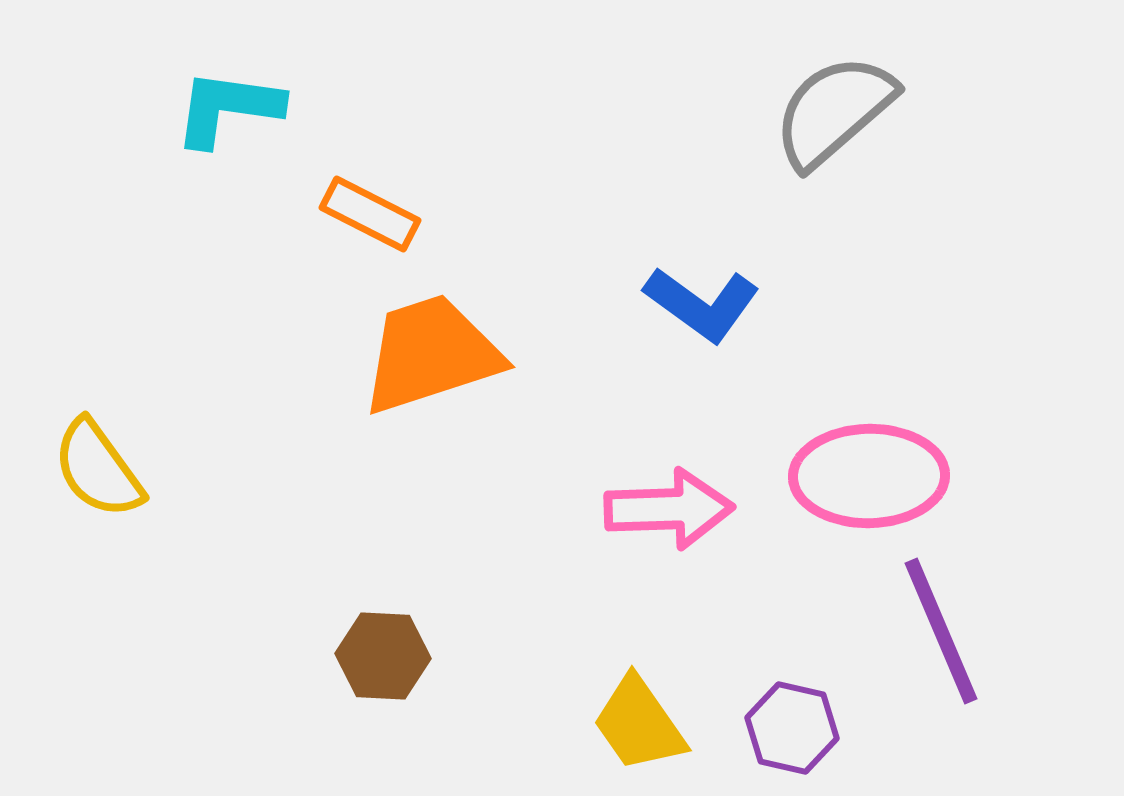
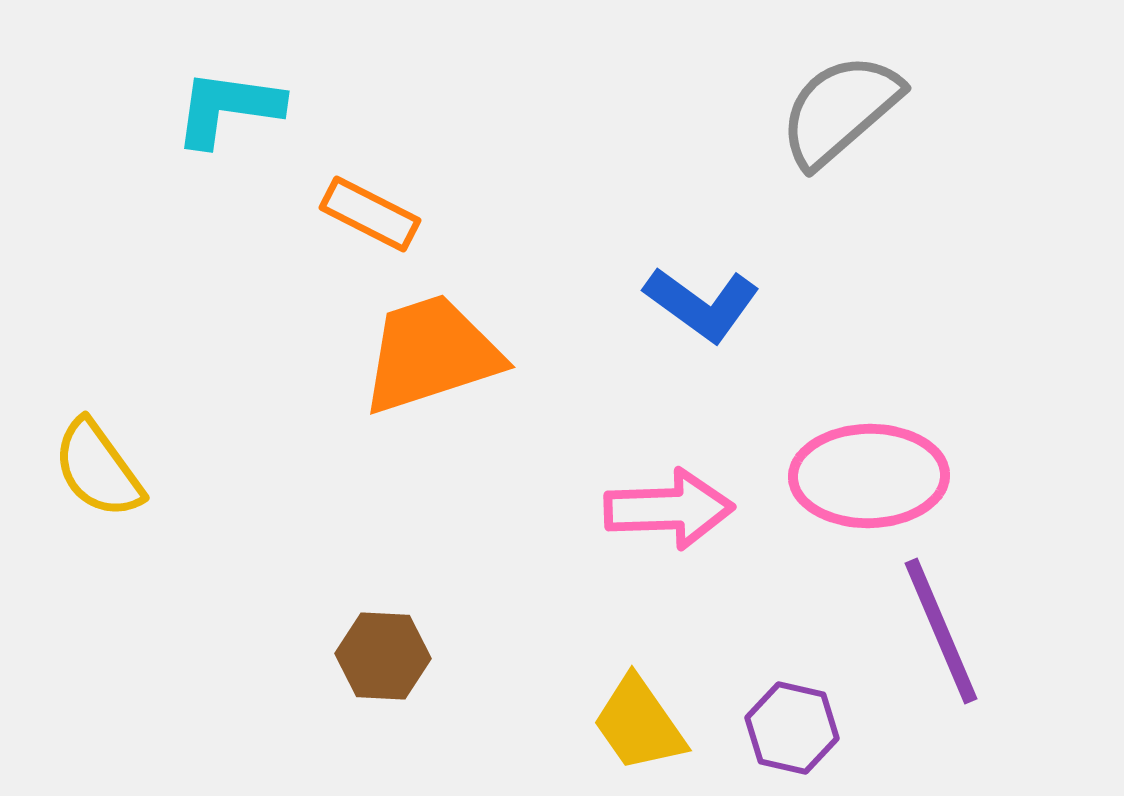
gray semicircle: moved 6 px right, 1 px up
